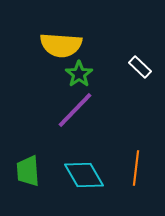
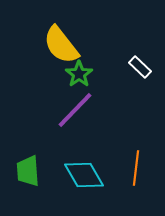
yellow semicircle: rotated 48 degrees clockwise
